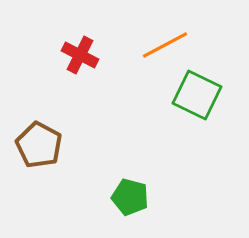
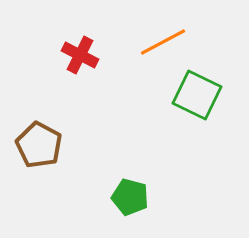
orange line: moved 2 px left, 3 px up
